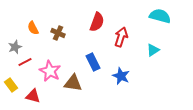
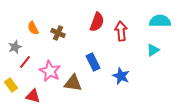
cyan semicircle: moved 5 px down; rotated 15 degrees counterclockwise
red arrow: moved 6 px up; rotated 24 degrees counterclockwise
red line: rotated 24 degrees counterclockwise
